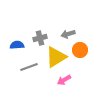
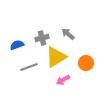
gray arrow: rotated 56 degrees clockwise
gray cross: moved 2 px right
blue semicircle: rotated 16 degrees counterclockwise
orange circle: moved 6 px right, 13 px down
pink arrow: moved 1 px left
